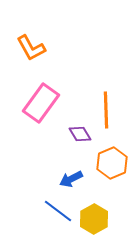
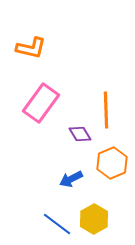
orange L-shape: rotated 48 degrees counterclockwise
blue line: moved 1 px left, 13 px down
